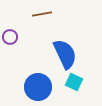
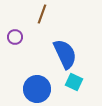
brown line: rotated 60 degrees counterclockwise
purple circle: moved 5 px right
blue circle: moved 1 px left, 2 px down
